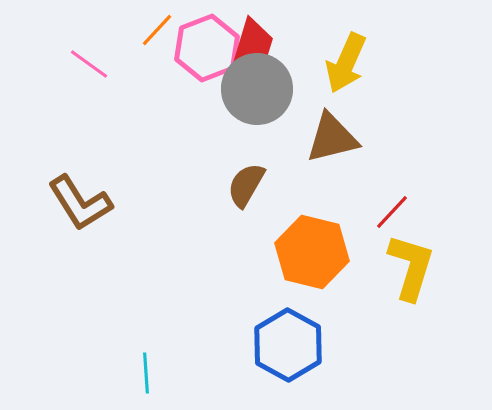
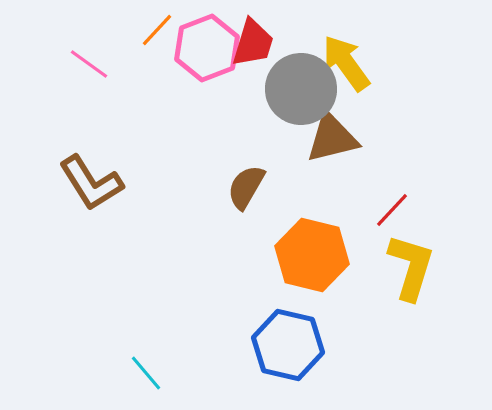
yellow arrow: rotated 120 degrees clockwise
gray circle: moved 44 px right
brown semicircle: moved 2 px down
brown L-shape: moved 11 px right, 20 px up
red line: moved 2 px up
orange hexagon: moved 3 px down
blue hexagon: rotated 16 degrees counterclockwise
cyan line: rotated 36 degrees counterclockwise
